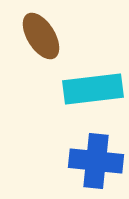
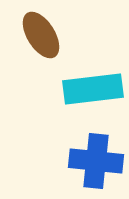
brown ellipse: moved 1 px up
